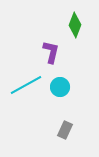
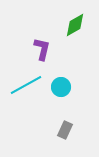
green diamond: rotated 40 degrees clockwise
purple L-shape: moved 9 px left, 3 px up
cyan circle: moved 1 px right
